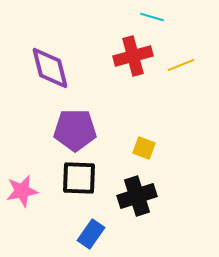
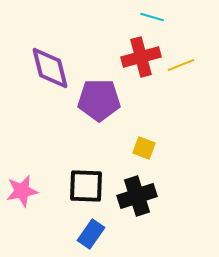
red cross: moved 8 px right, 1 px down
purple pentagon: moved 24 px right, 30 px up
black square: moved 7 px right, 8 px down
